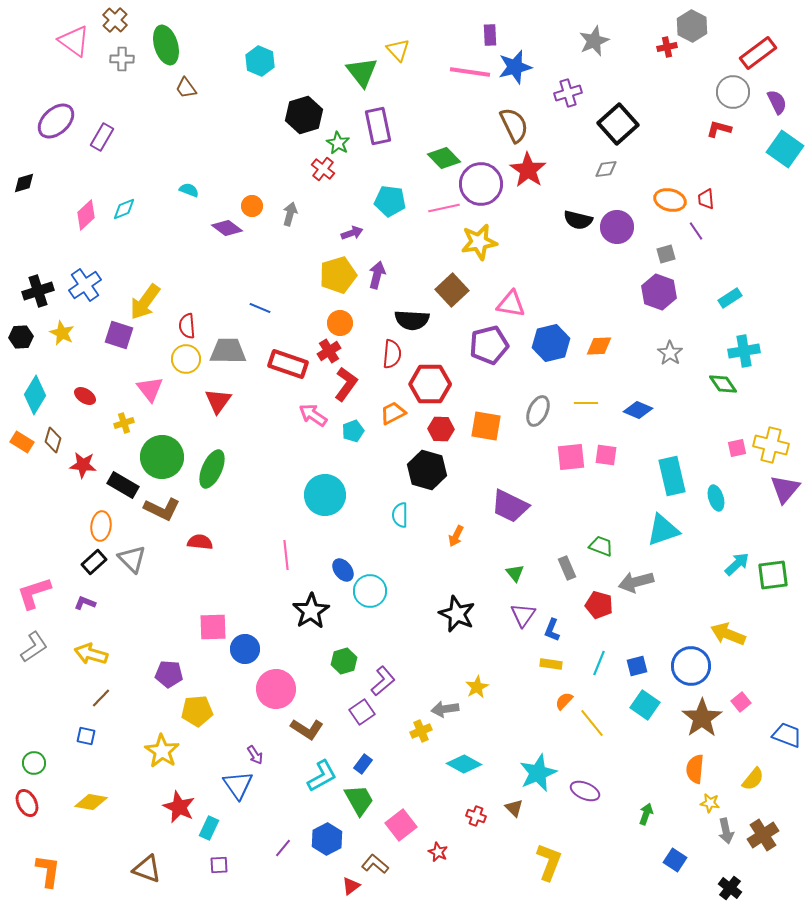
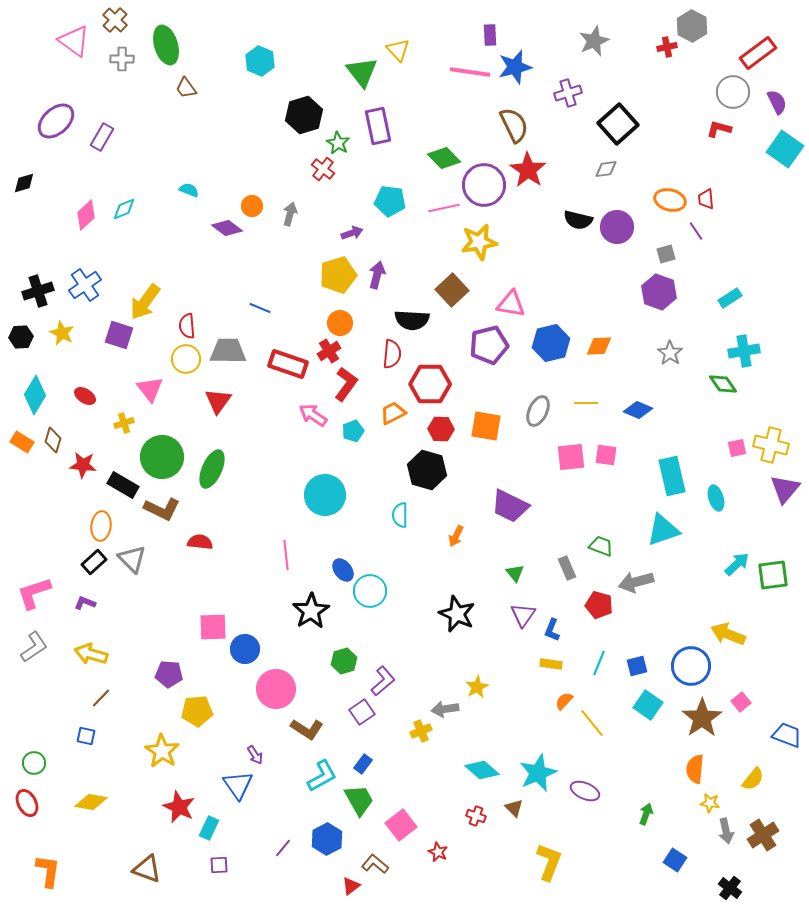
purple circle at (481, 184): moved 3 px right, 1 px down
cyan square at (645, 705): moved 3 px right
cyan diamond at (464, 764): moved 18 px right, 6 px down; rotated 12 degrees clockwise
